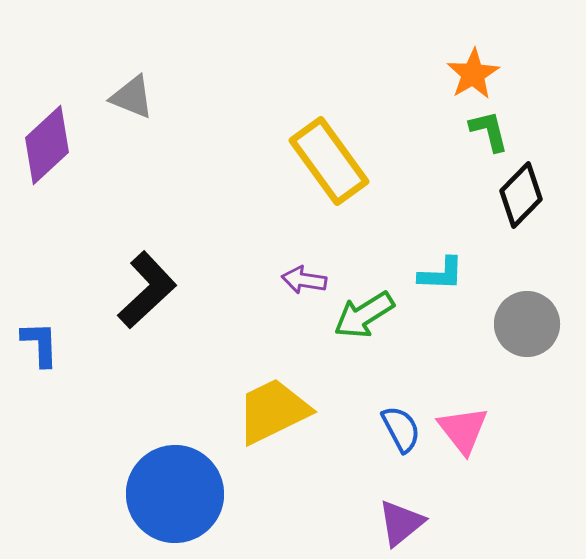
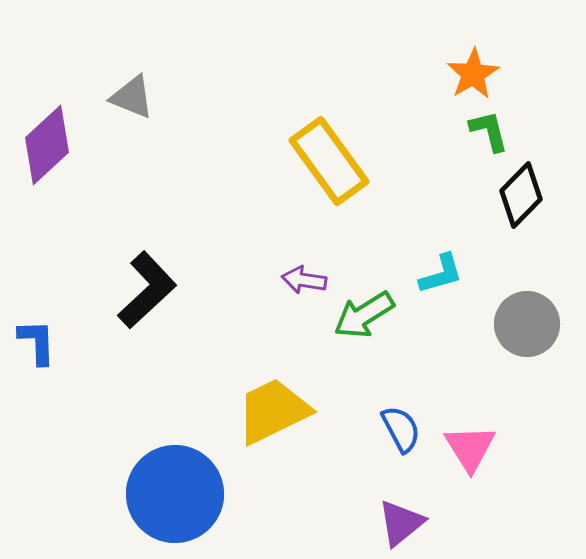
cyan L-shape: rotated 18 degrees counterclockwise
blue L-shape: moved 3 px left, 2 px up
pink triangle: moved 7 px right, 18 px down; rotated 6 degrees clockwise
